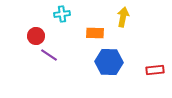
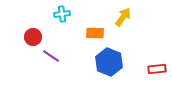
yellow arrow: rotated 24 degrees clockwise
red circle: moved 3 px left, 1 px down
purple line: moved 2 px right, 1 px down
blue hexagon: rotated 20 degrees clockwise
red rectangle: moved 2 px right, 1 px up
